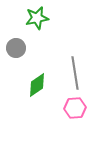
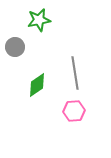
green star: moved 2 px right, 2 px down
gray circle: moved 1 px left, 1 px up
pink hexagon: moved 1 px left, 3 px down
